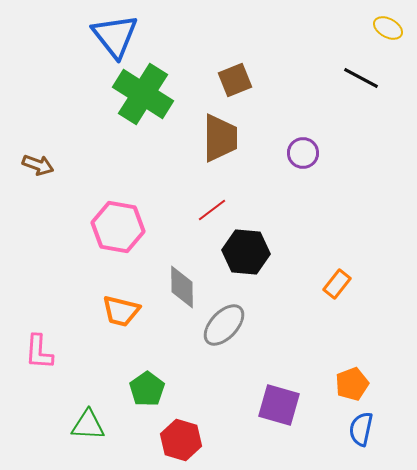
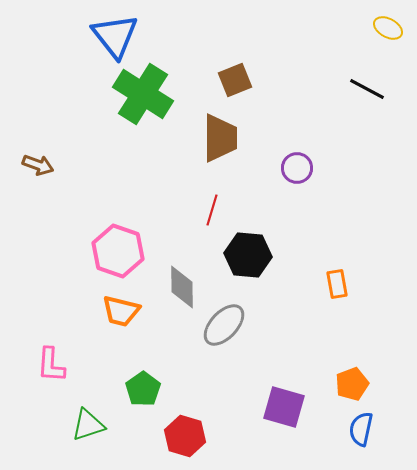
black line: moved 6 px right, 11 px down
purple circle: moved 6 px left, 15 px down
red line: rotated 36 degrees counterclockwise
pink hexagon: moved 24 px down; rotated 9 degrees clockwise
black hexagon: moved 2 px right, 3 px down
orange rectangle: rotated 48 degrees counterclockwise
pink L-shape: moved 12 px right, 13 px down
green pentagon: moved 4 px left
purple square: moved 5 px right, 2 px down
green triangle: rotated 21 degrees counterclockwise
red hexagon: moved 4 px right, 4 px up
